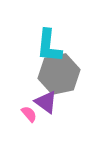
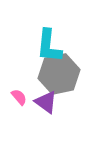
pink semicircle: moved 10 px left, 17 px up
